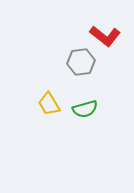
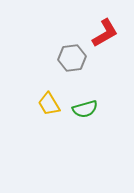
red L-shape: moved 3 px up; rotated 68 degrees counterclockwise
gray hexagon: moved 9 px left, 4 px up
